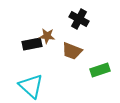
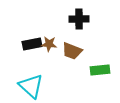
black cross: rotated 30 degrees counterclockwise
brown star: moved 2 px right, 8 px down
green rectangle: rotated 12 degrees clockwise
